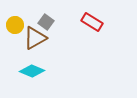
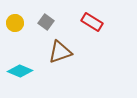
yellow circle: moved 2 px up
brown triangle: moved 25 px right, 14 px down; rotated 10 degrees clockwise
cyan diamond: moved 12 px left
